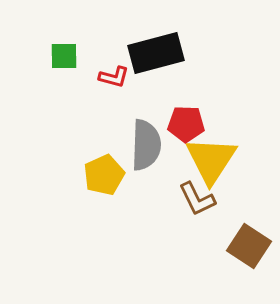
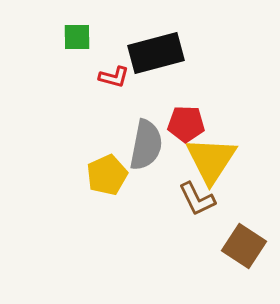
green square: moved 13 px right, 19 px up
gray semicircle: rotated 9 degrees clockwise
yellow pentagon: moved 3 px right
brown square: moved 5 px left
